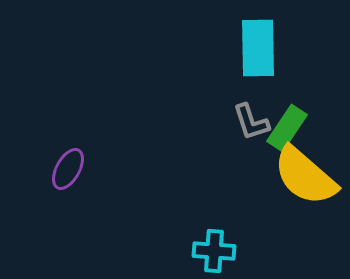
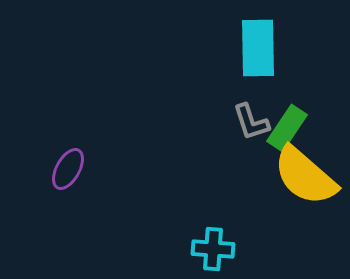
cyan cross: moved 1 px left, 2 px up
